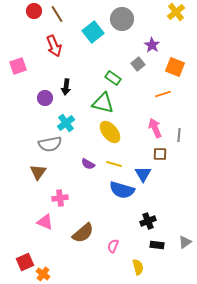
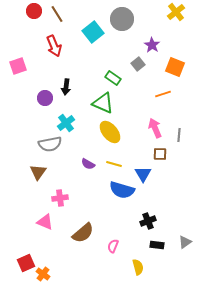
green triangle: rotated 10 degrees clockwise
red square: moved 1 px right, 1 px down
